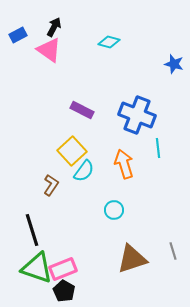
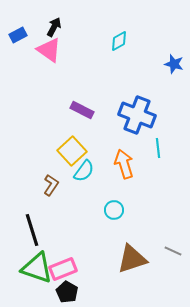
cyan diamond: moved 10 px right, 1 px up; rotated 45 degrees counterclockwise
gray line: rotated 48 degrees counterclockwise
black pentagon: moved 3 px right, 1 px down
